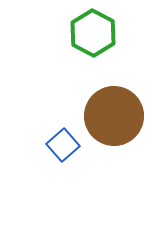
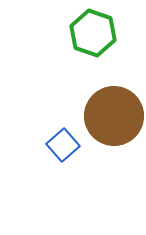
green hexagon: rotated 9 degrees counterclockwise
